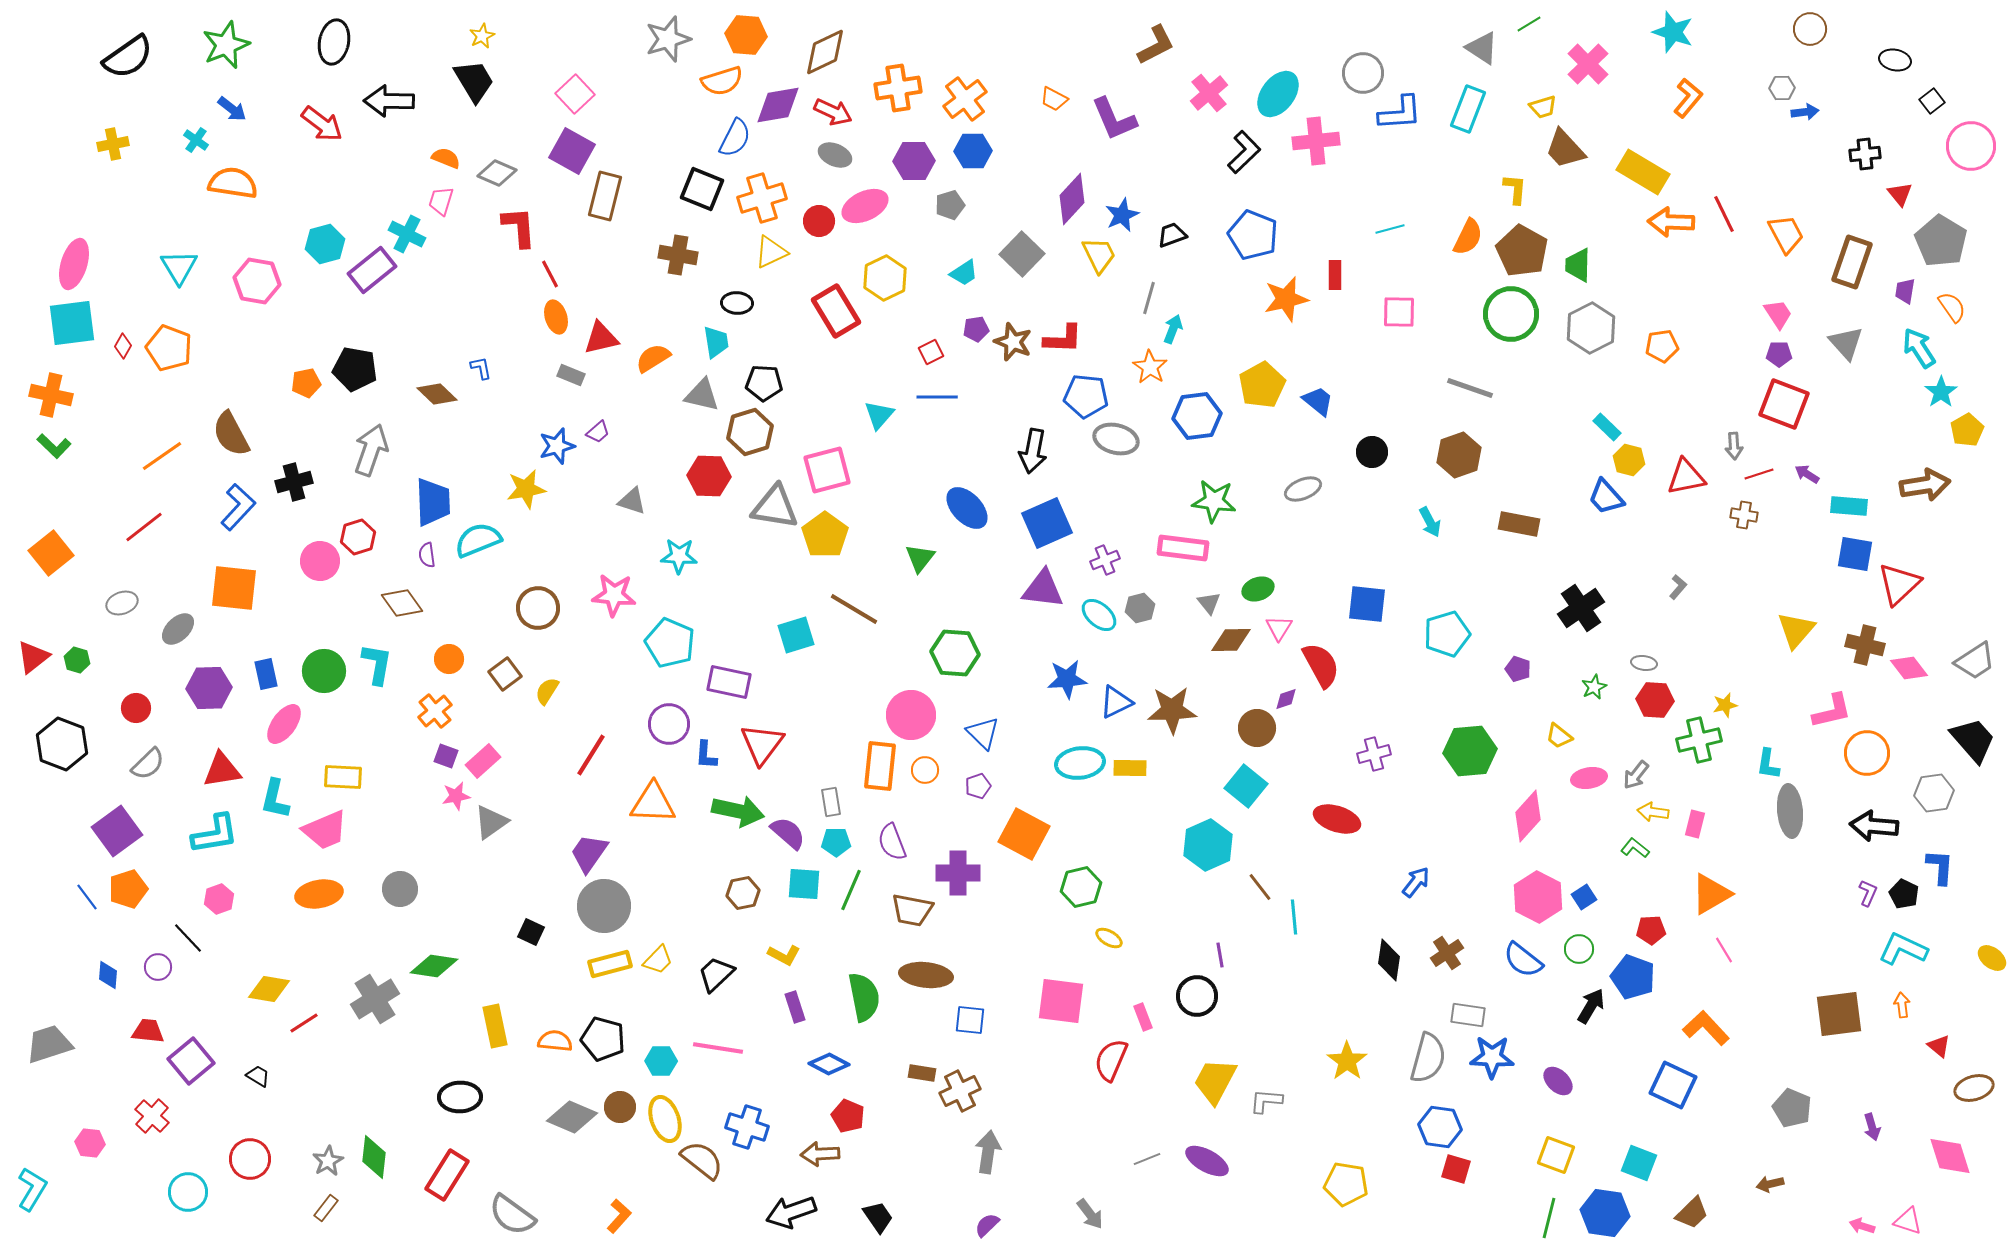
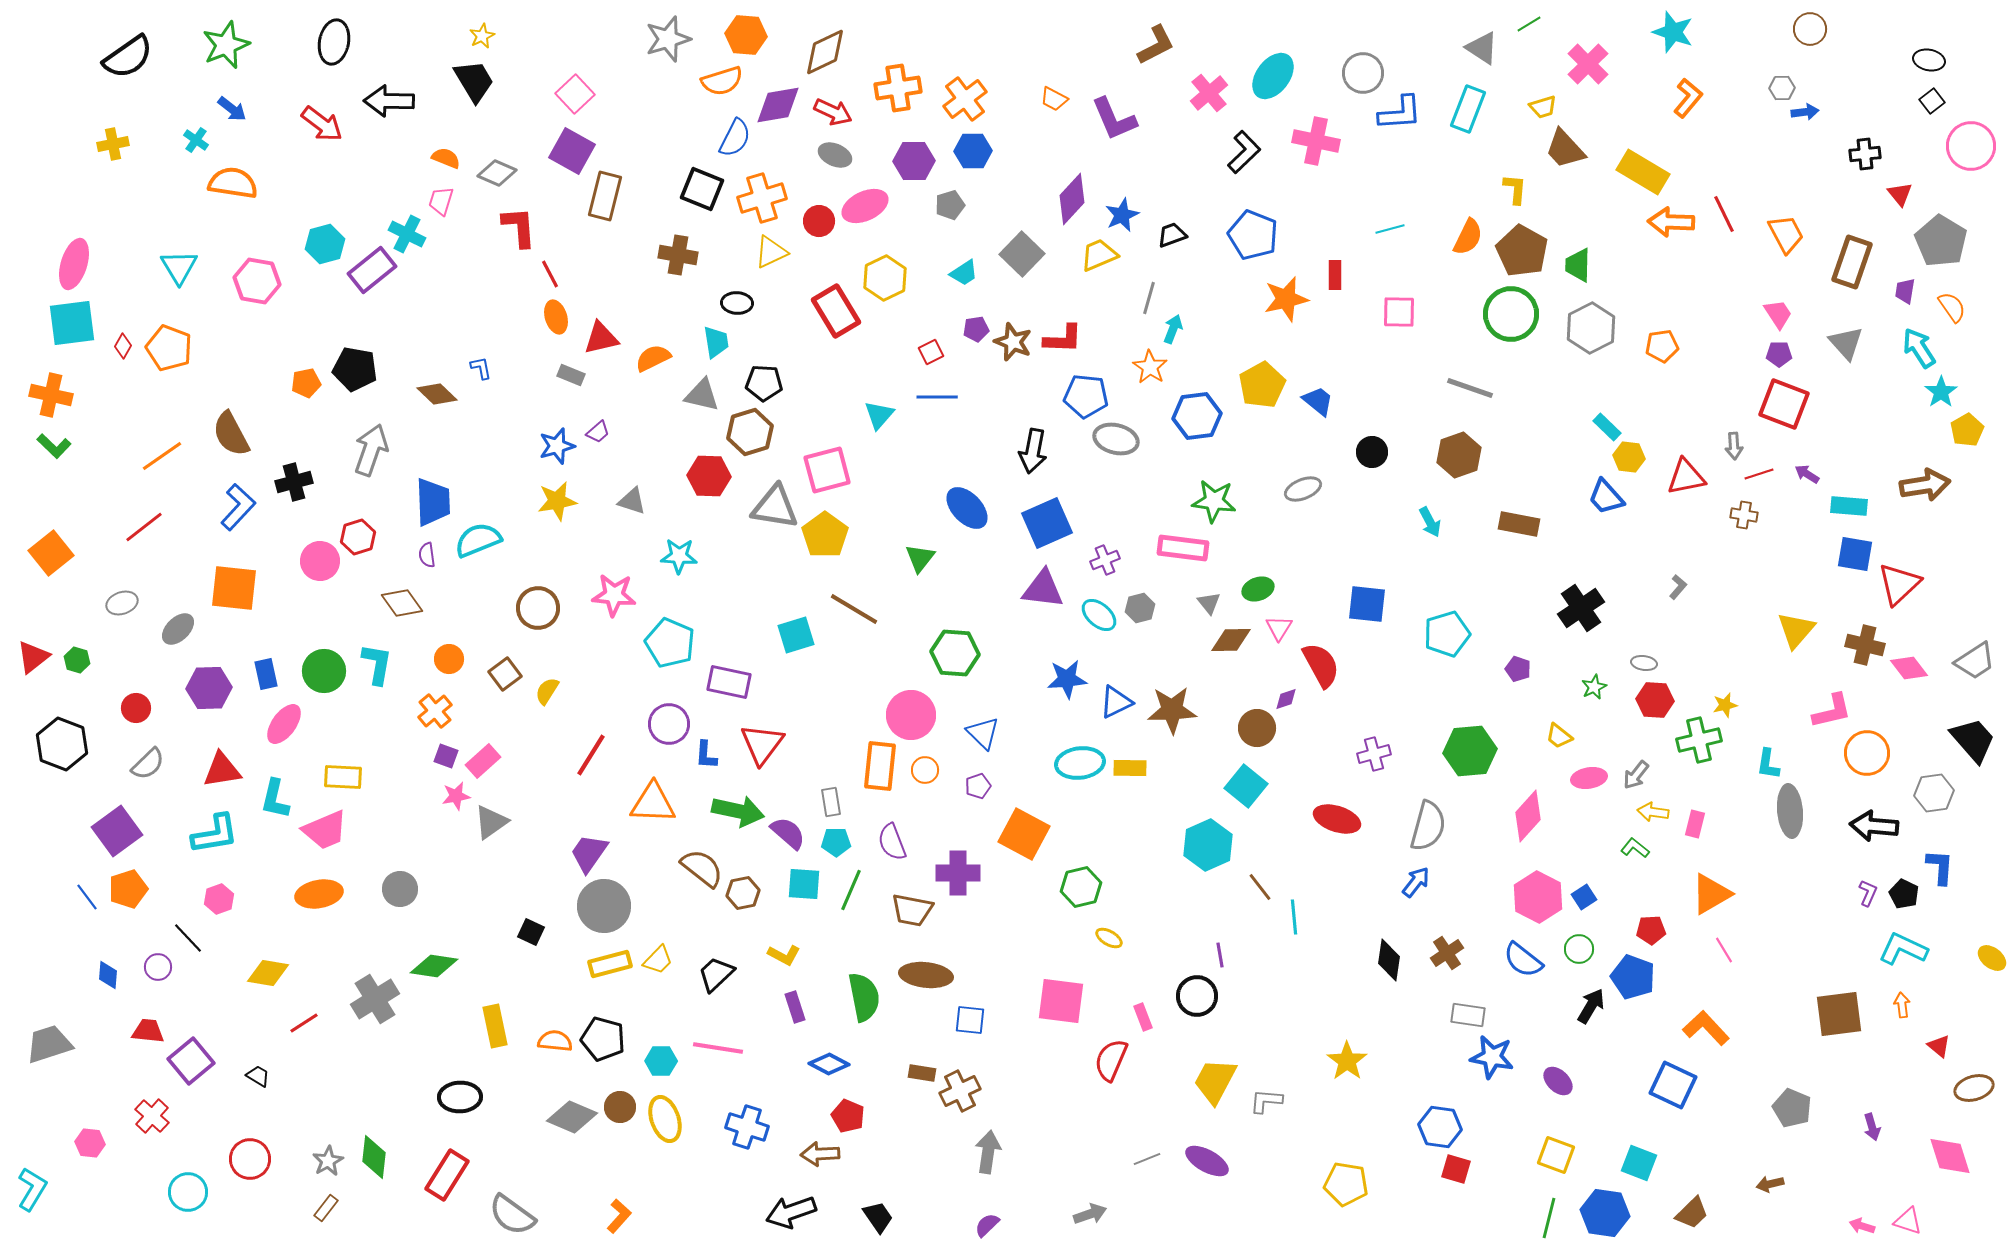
black ellipse at (1895, 60): moved 34 px right
cyan ellipse at (1278, 94): moved 5 px left, 18 px up
pink cross at (1316, 141): rotated 18 degrees clockwise
yellow trapezoid at (1099, 255): rotated 87 degrees counterclockwise
orange semicircle at (653, 358): rotated 6 degrees clockwise
yellow hexagon at (1629, 460): moved 3 px up; rotated 8 degrees counterclockwise
yellow star at (526, 489): moved 31 px right, 12 px down
yellow diamond at (269, 989): moved 1 px left, 16 px up
blue star at (1492, 1057): rotated 9 degrees clockwise
gray semicircle at (1428, 1058): moved 232 px up
brown semicircle at (702, 1160): moved 292 px up
gray arrow at (1090, 1214): rotated 72 degrees counterclockwise
